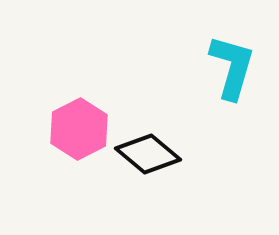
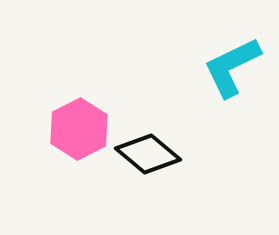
cyan L-shape: rotated 132 degrees counterclockwise
